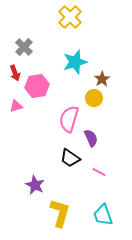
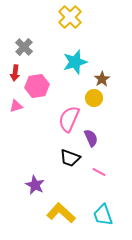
red arrow: rotated 28 degrees clockwise
pink semicircle: rotated 8 degrees clockwise
black trapezoid: rotated 15 degrees counterclockwise
yellow L-shape: moved 1 px right; rotated 64 degrees counterclockwise
